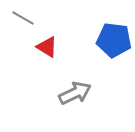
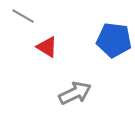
gray line: moved 2 px up
